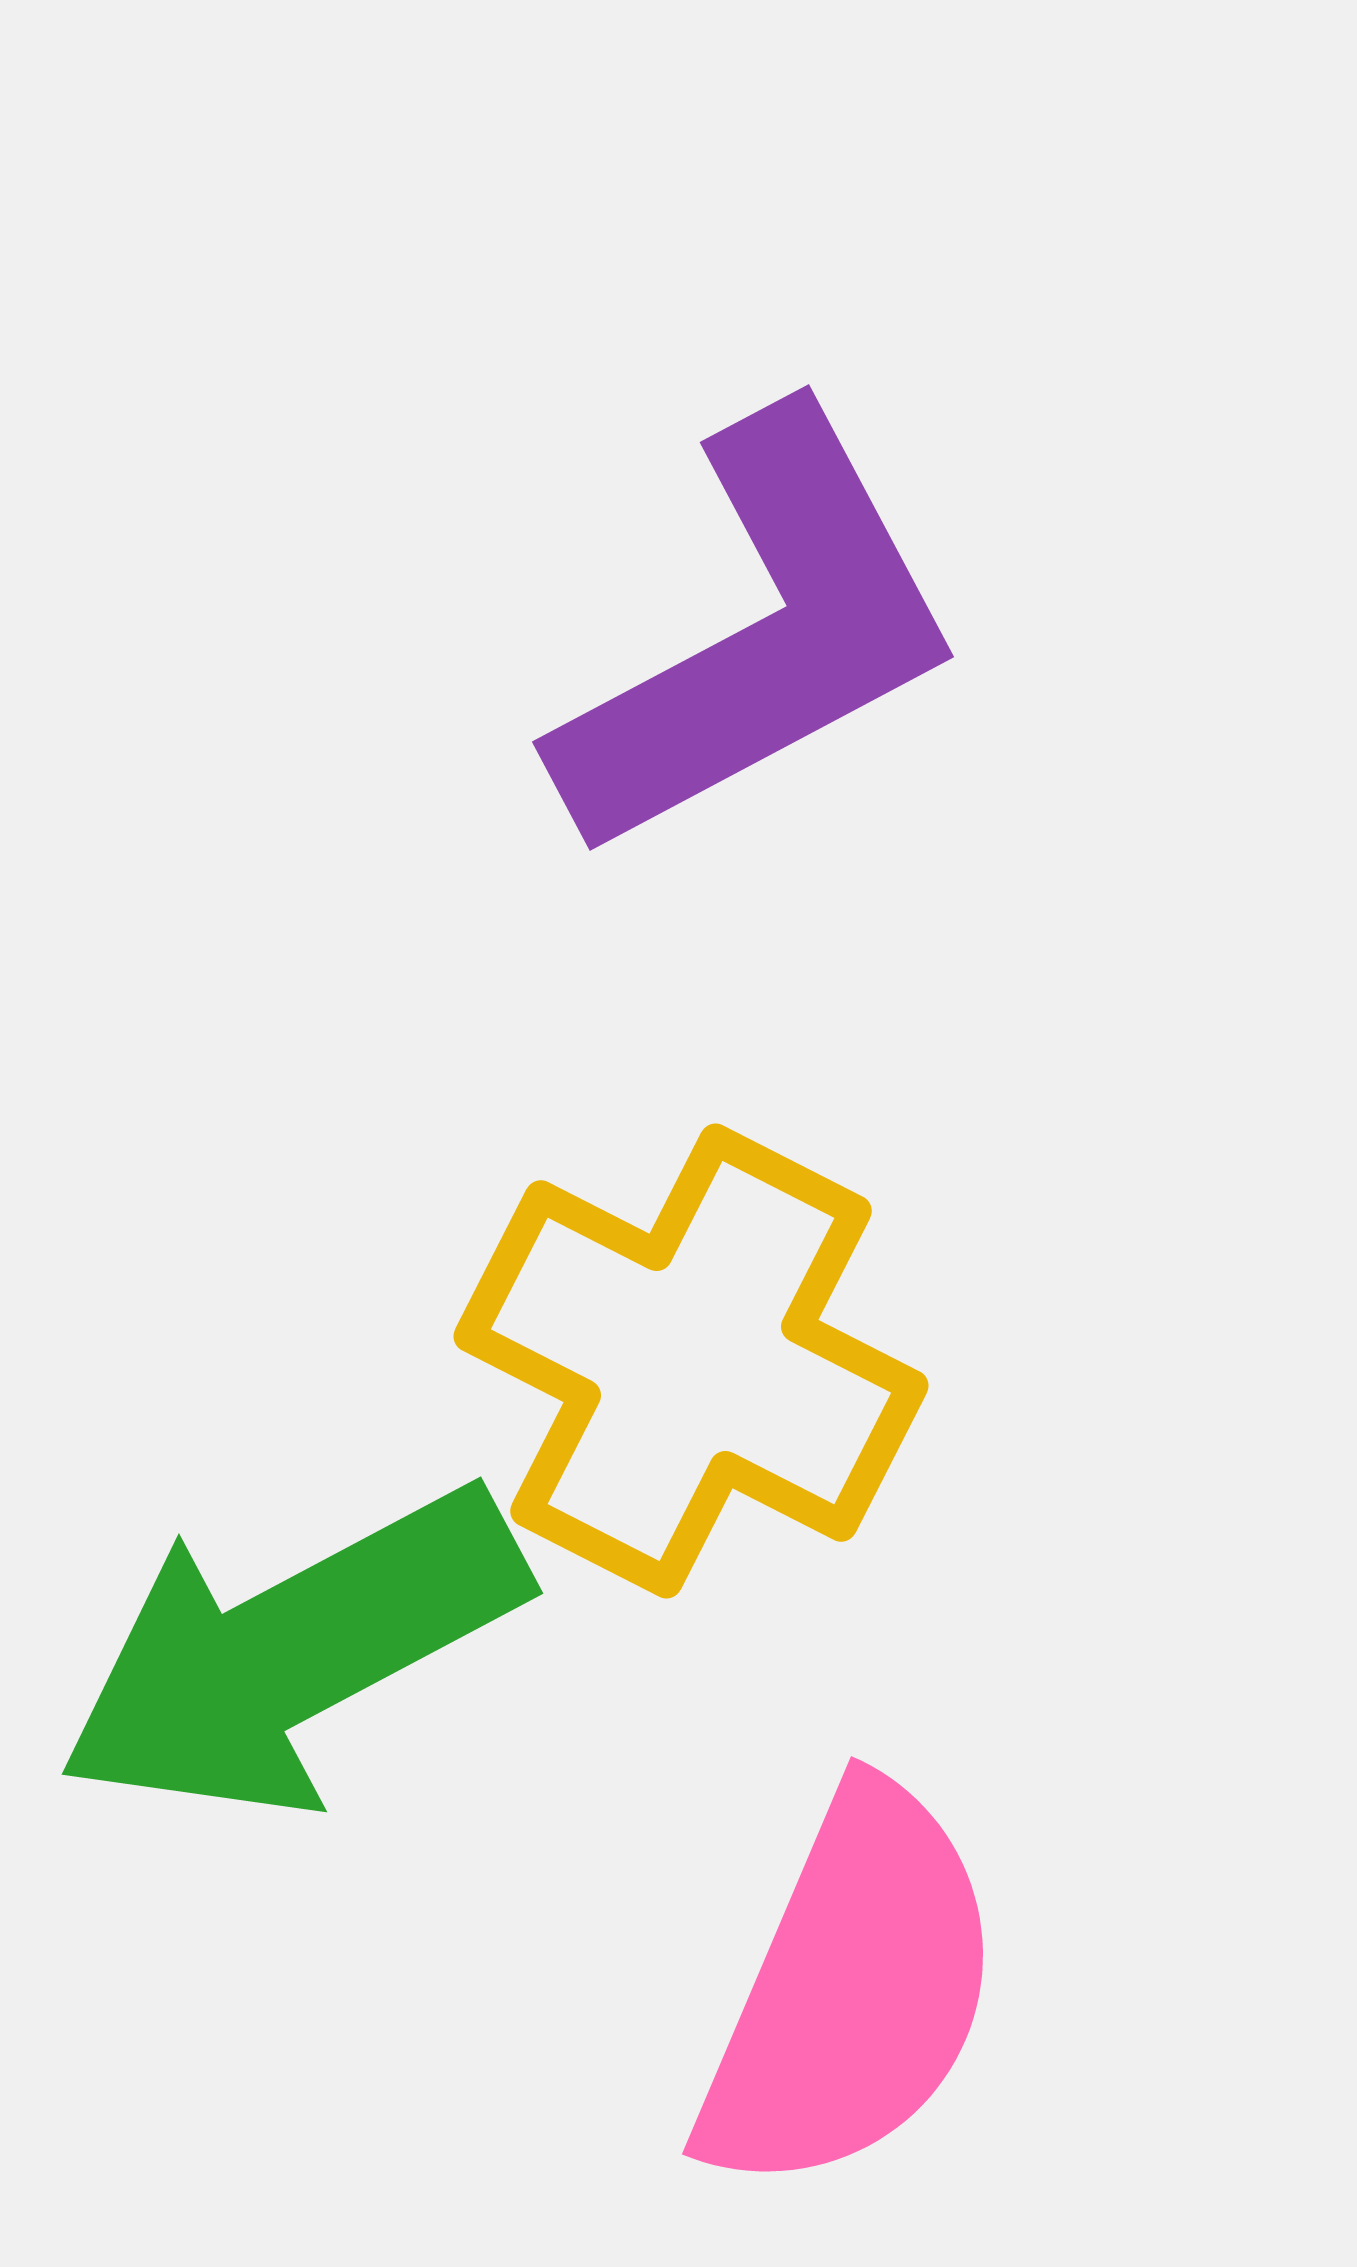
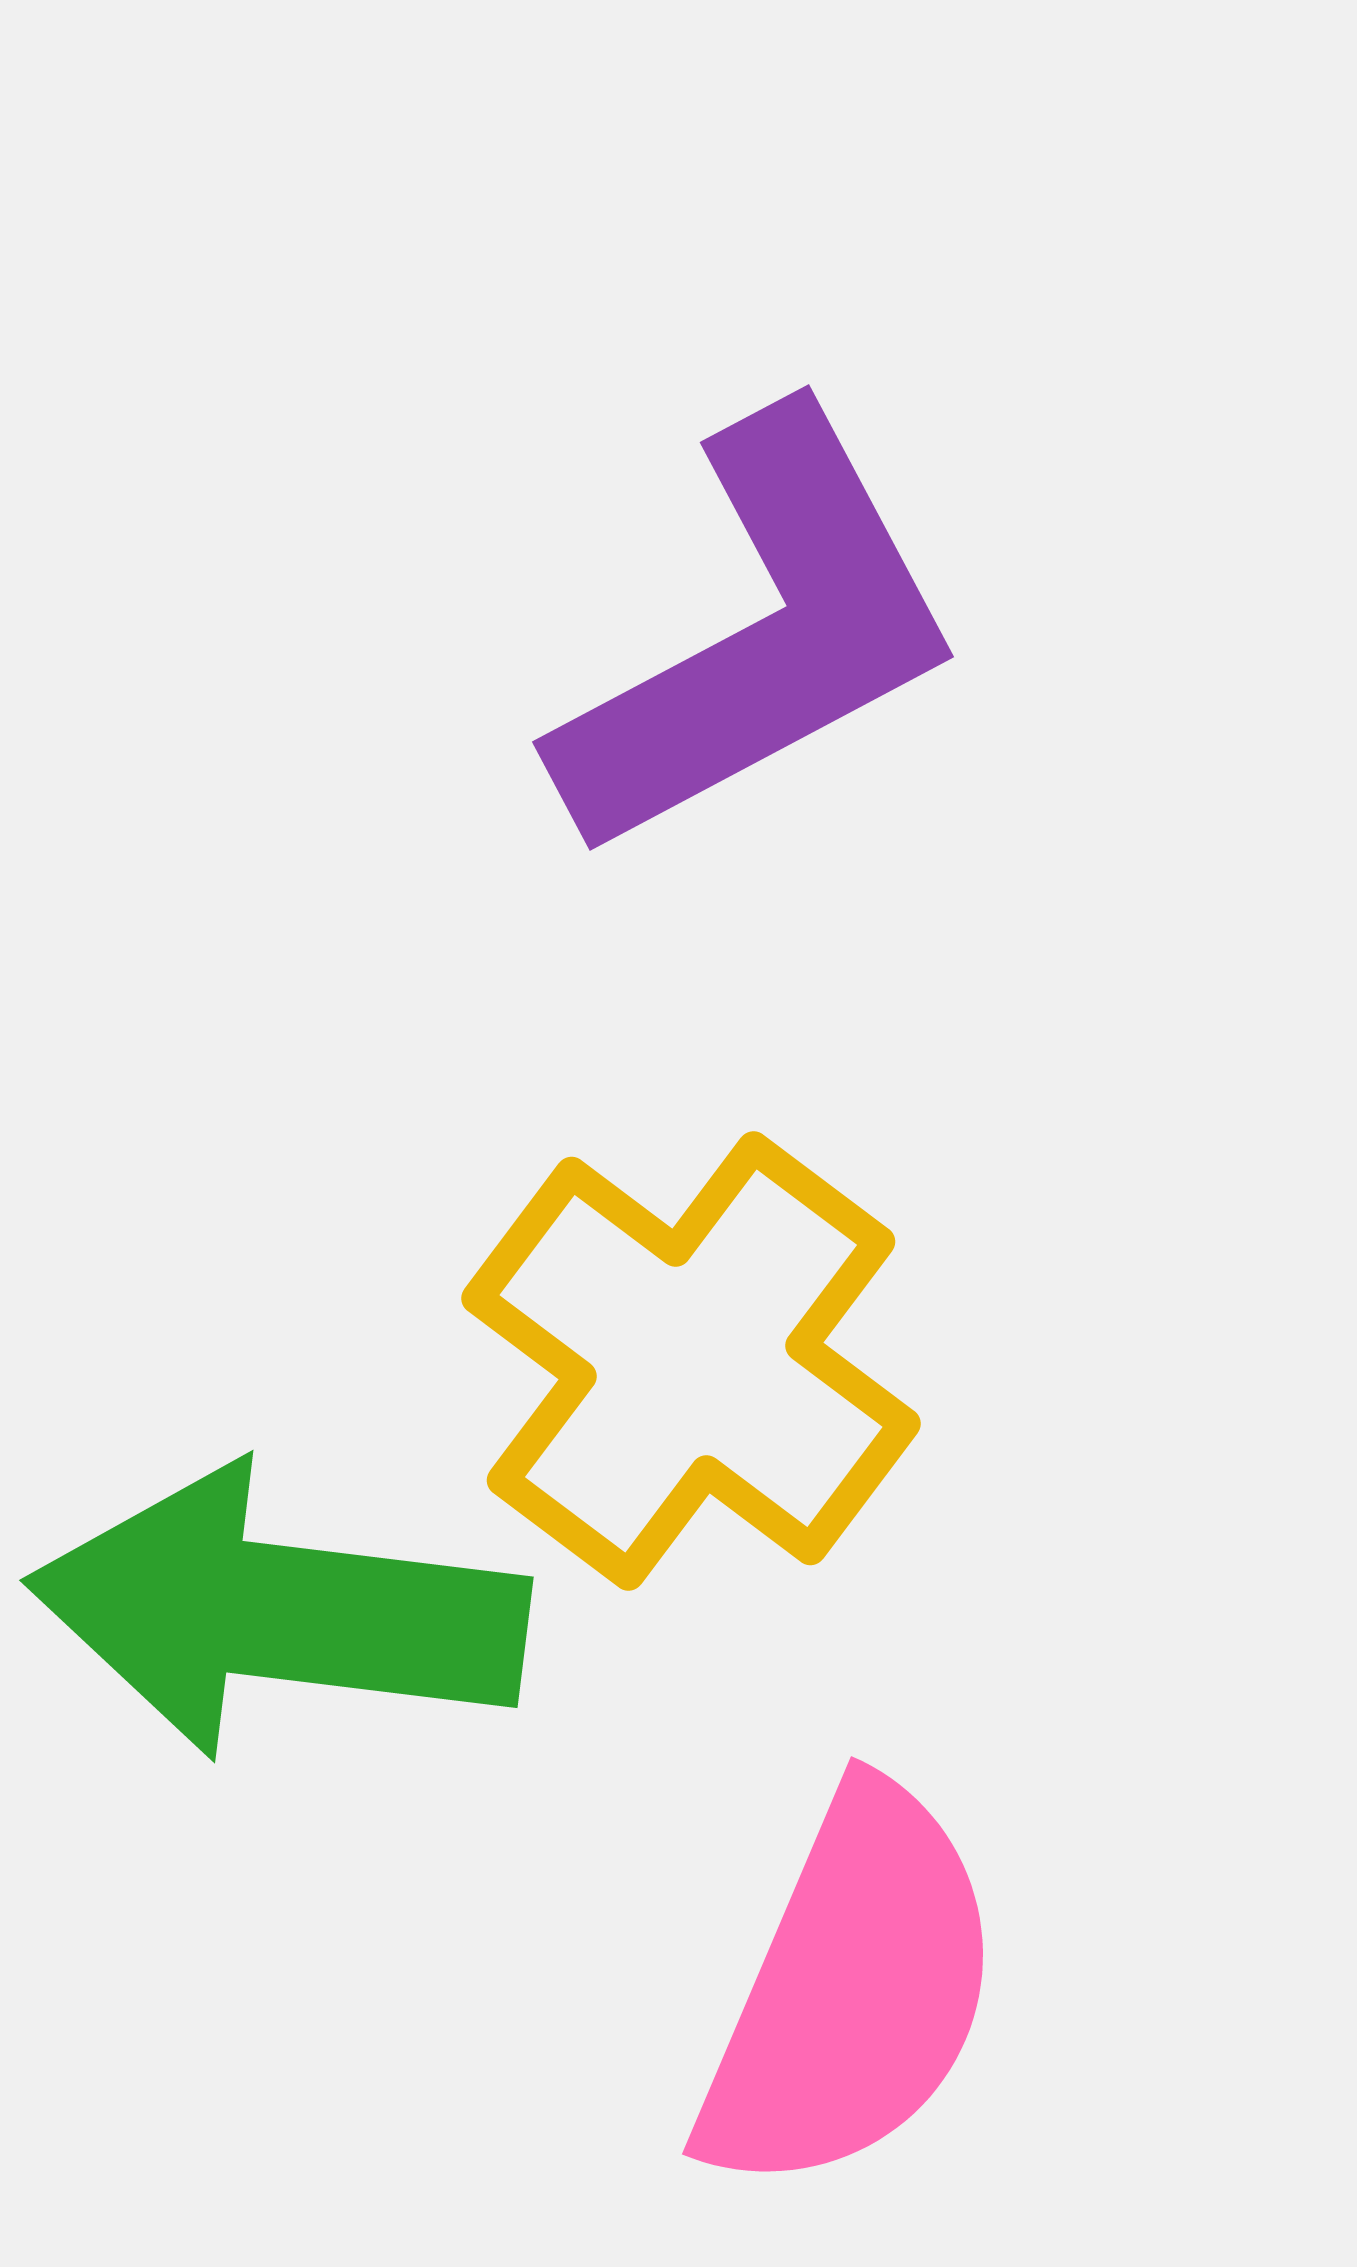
yellow cross: rotated 10 degrees clockwise
green arrow: moved 14 px left, 40 px up; rotated 35 degrees clockwise
